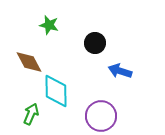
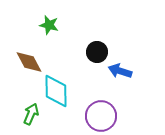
black circle: moved 2 px right, 9 px down
